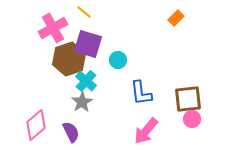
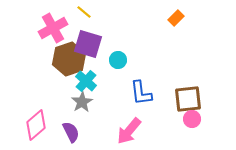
pink arrow: moved 17 px left
